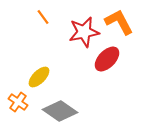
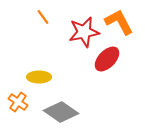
yellow ellipse: rotated 45 degrees clockwise
gray diamond: moved 1 px right, 1 px down
